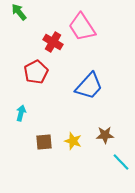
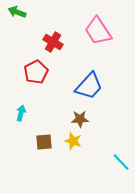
green arrow: moved 2 px left; rotated 30 degrees counterclockwise
pink trapezoid: moved 16 px right, 4 px down
brown star: moved 25 px left, 16 px up
